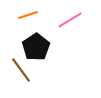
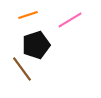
black pentagon: moved 2 px up; rotated 16 degrees clockwise
brown line: moved 1 px right, 1 px up
